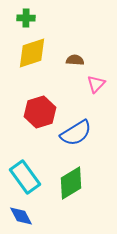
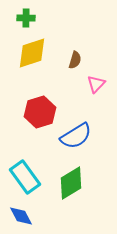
brown semicircle: rotated 102 degrees clockwise
blue semicircle: moved 3 px down
